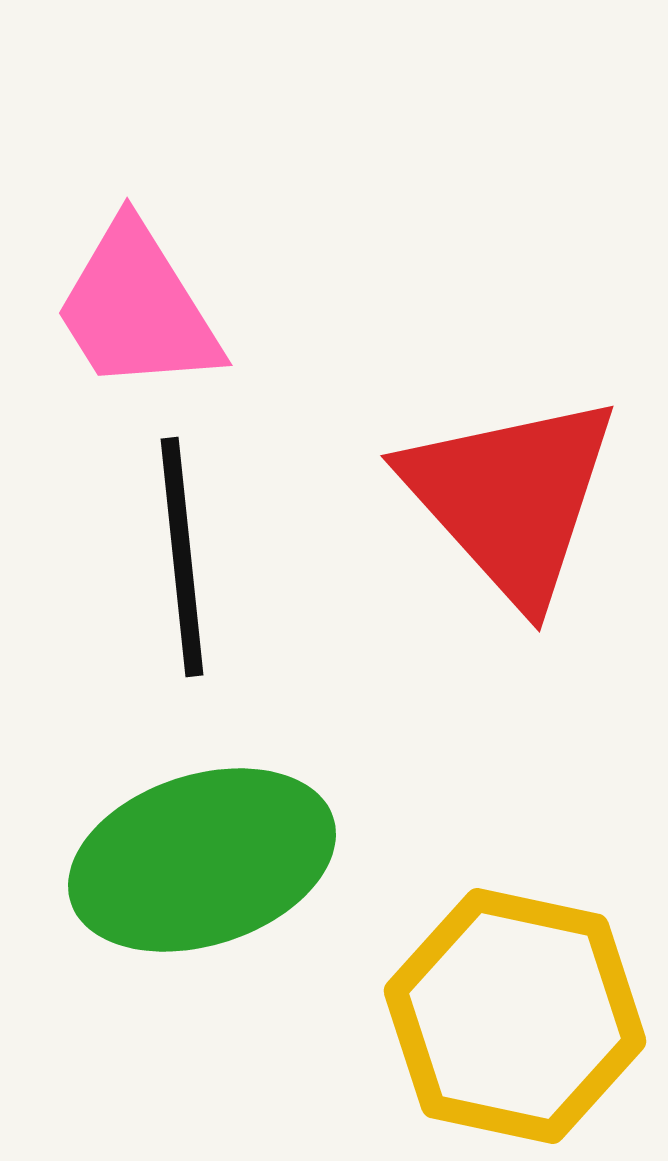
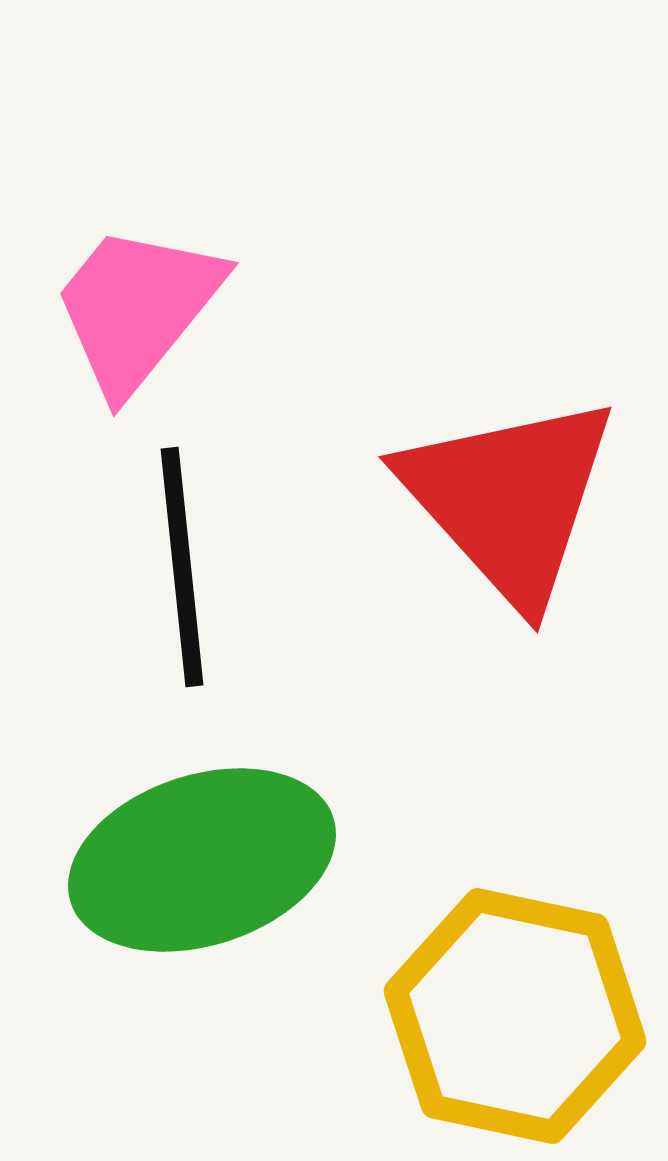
pink trapezoid: rotated 71 degrees clockwise
red triangle: moved 2 px left, 1 px down
black line: moved 10 px down
